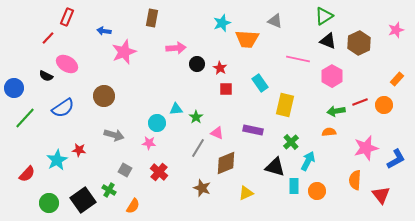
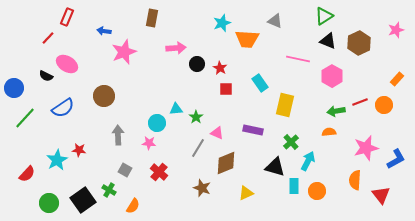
gray arrow at (114, 135): moved 4 px right; rotated 108 degrees counterclockwise
